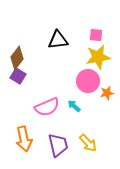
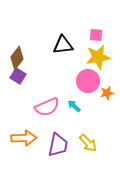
black triangle: moved 5 px right, 5 px down
orange arrow: moved 1 px up; rotated 80 degrees counterclockwise
purple trapezoid: rotated 25 degrees clockwise
